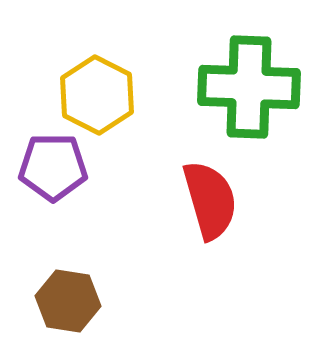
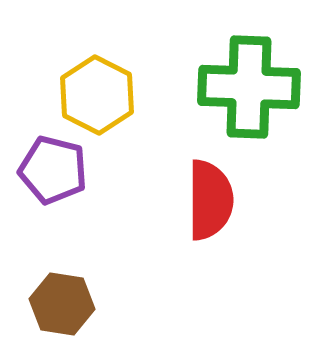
purple pentagon: moved 3 px down; rotated 14 degrees clockwise
red semicircle: rotated 16 degrees clockwise
brown hexagon: moved 6 px left, 3 px down
